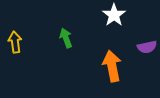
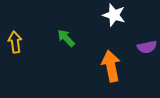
white star: rotated 20 degrees counterclockwise
green arrow: rotated 24 degrees counterclockwise
orange arrow: moved 1 px left
